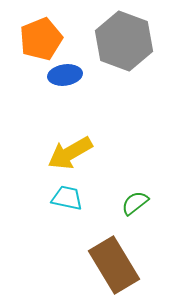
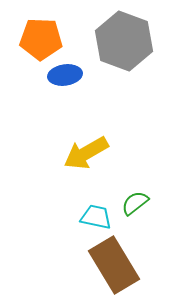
orange pentagon: rotated 24 degrees clockwise
yellow arrow: moved 16 px right
cyan trapezoid: moved 29 px right, 19 px down
